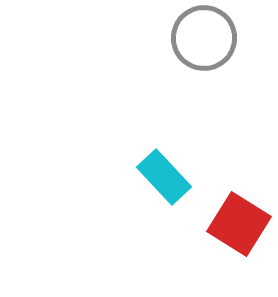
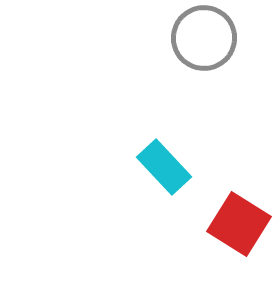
cyan rectangle: moved 10 px up
